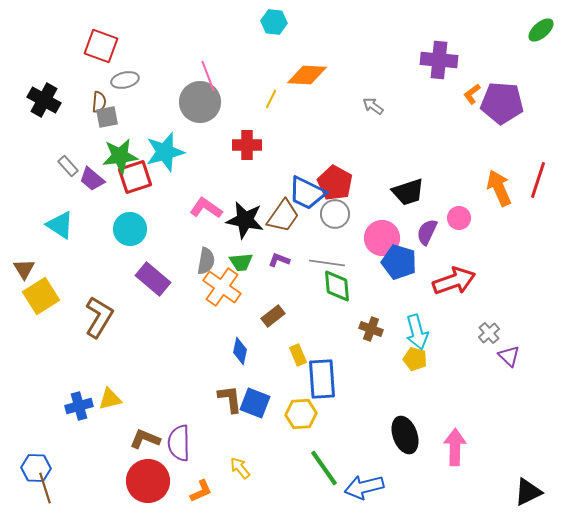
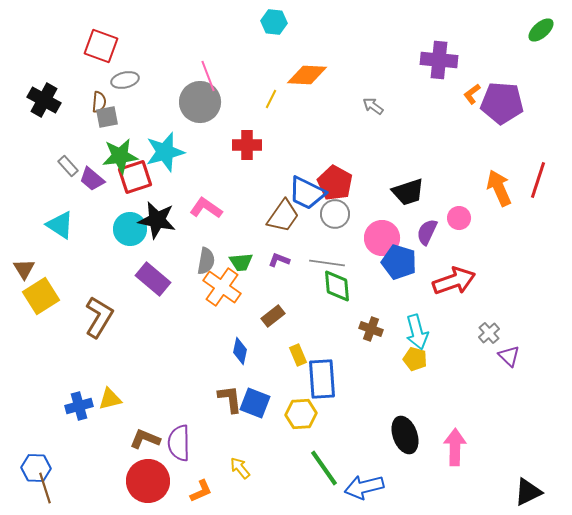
black star at (245, 220): moved 88 px left
